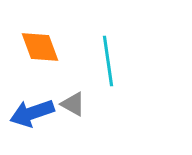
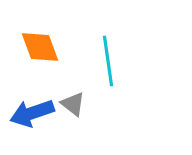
gray triangle: rotated 8 degrees clockwise
